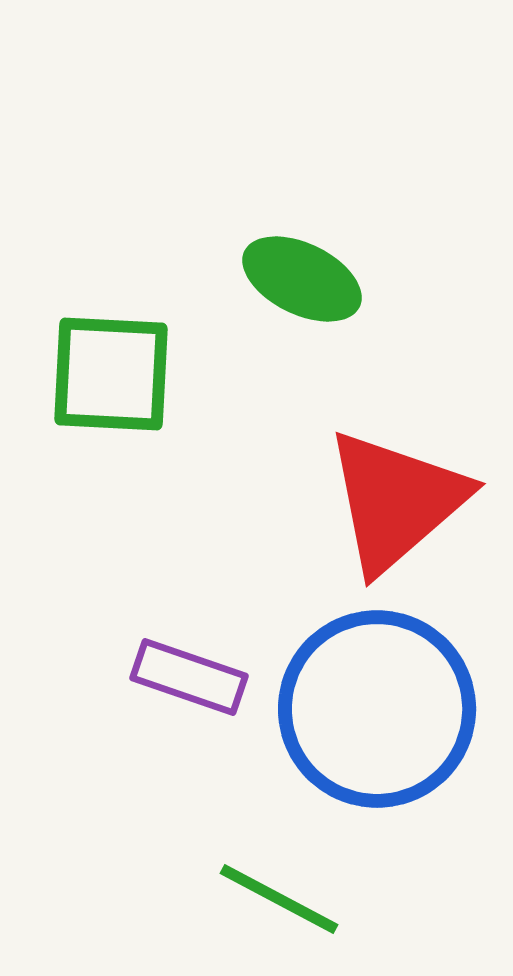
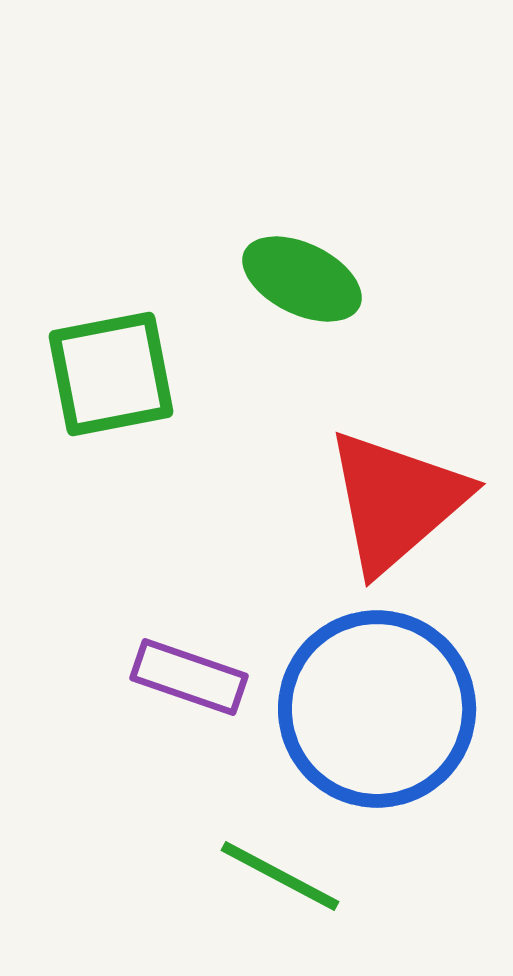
green square: rotated 14 degrees counterclockwise
green line: moved 1 px right, 23 px up
